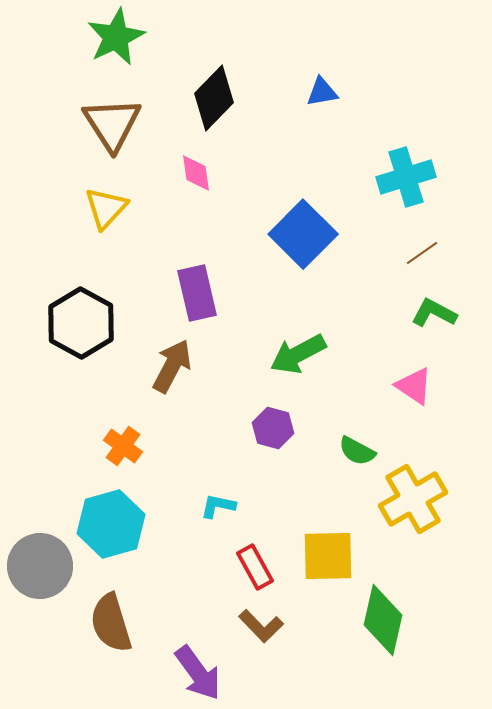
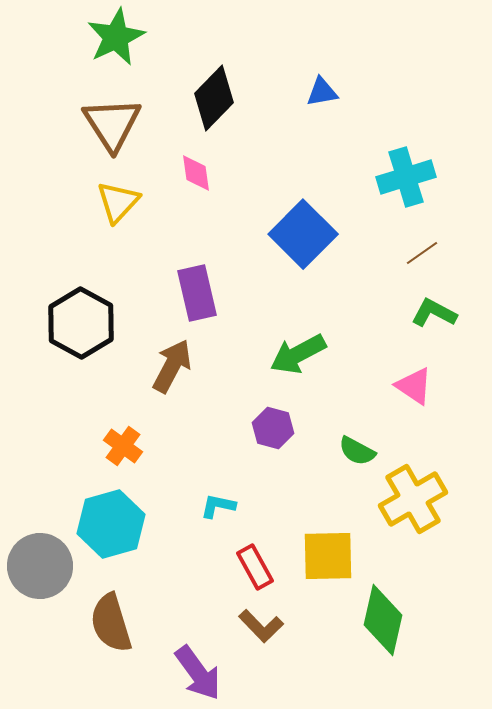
yellow triangle: moved 12 px right, 6 px up
